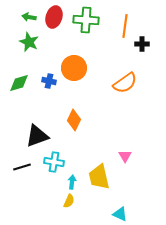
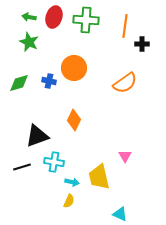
cyan arrow: rotated 96 degrees clockwise
